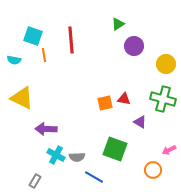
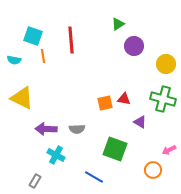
orange line: moved 1 px left, 1 px down
gray semicircle: moved 28 px up
